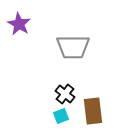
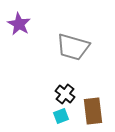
gray trapezoid: rotated 16 degrees clockwise
